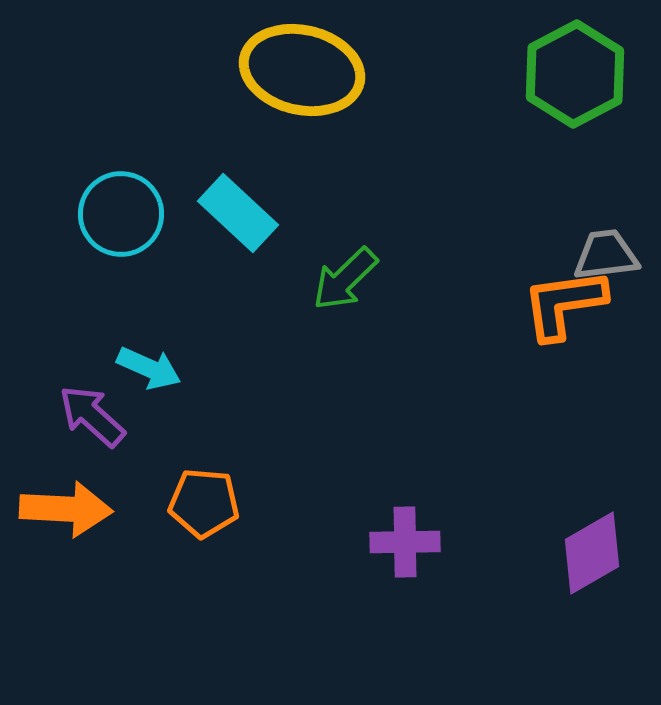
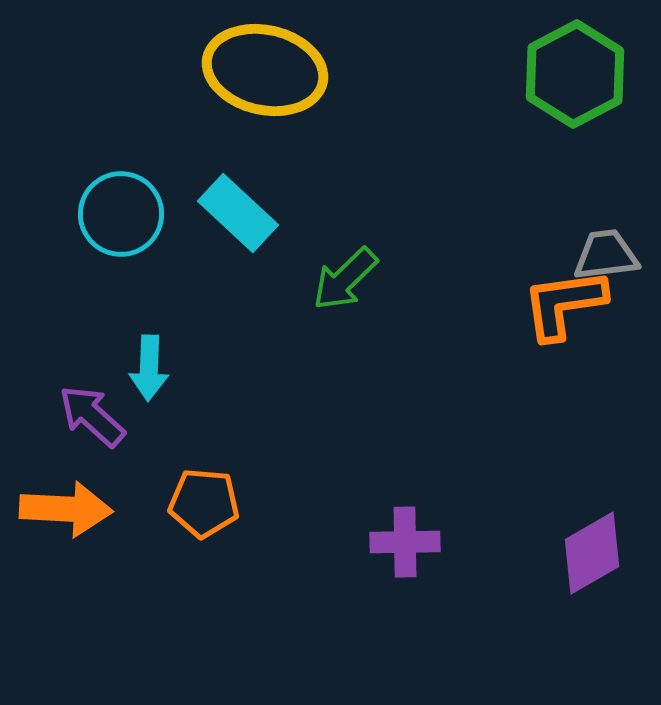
yellow ellipse: moved 37 px left
cyan arrow: rotated 68 degrees clockwise
